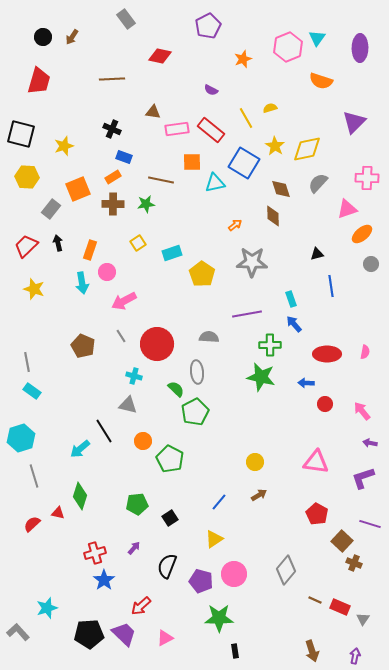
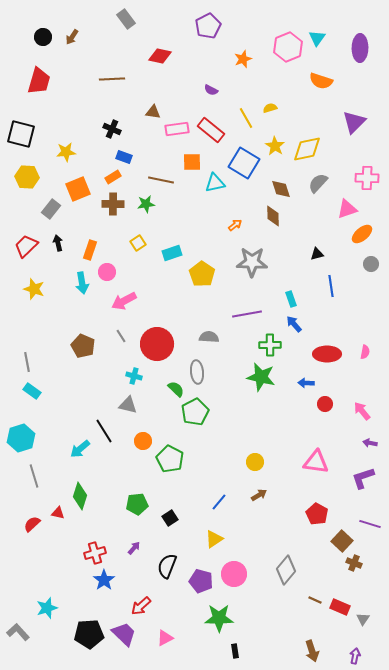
yellow star at (64, 146): moved 2 px right, 6 px down; rotated 12 degrees clockwise
